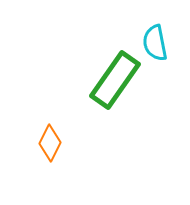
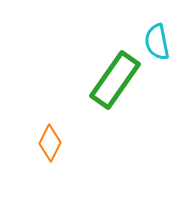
cyan semicircle: moved 2 px right, 1 px up
